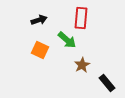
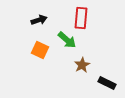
black rectangle: rotated 24 degrees counterclockwise
